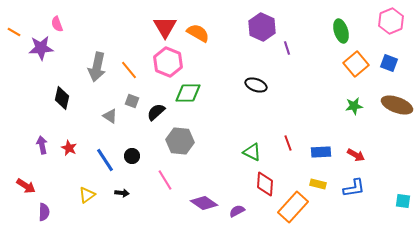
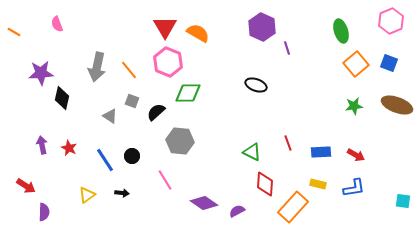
purple star at (41, 48): moved 25 px down
